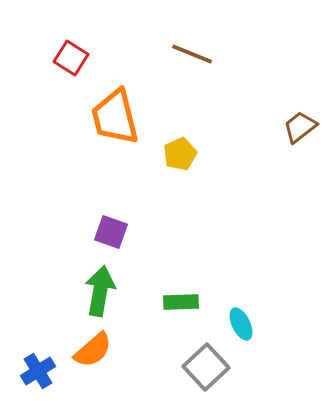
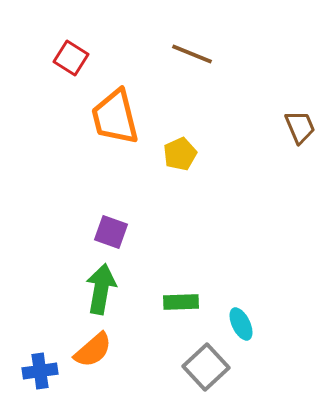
brown trapezoid: rotated 105 degrees clockwise
green arrow: moved 1 px right, 2 px up
blue cross: moved 2 px right; rotated 24 degrees clockwise
